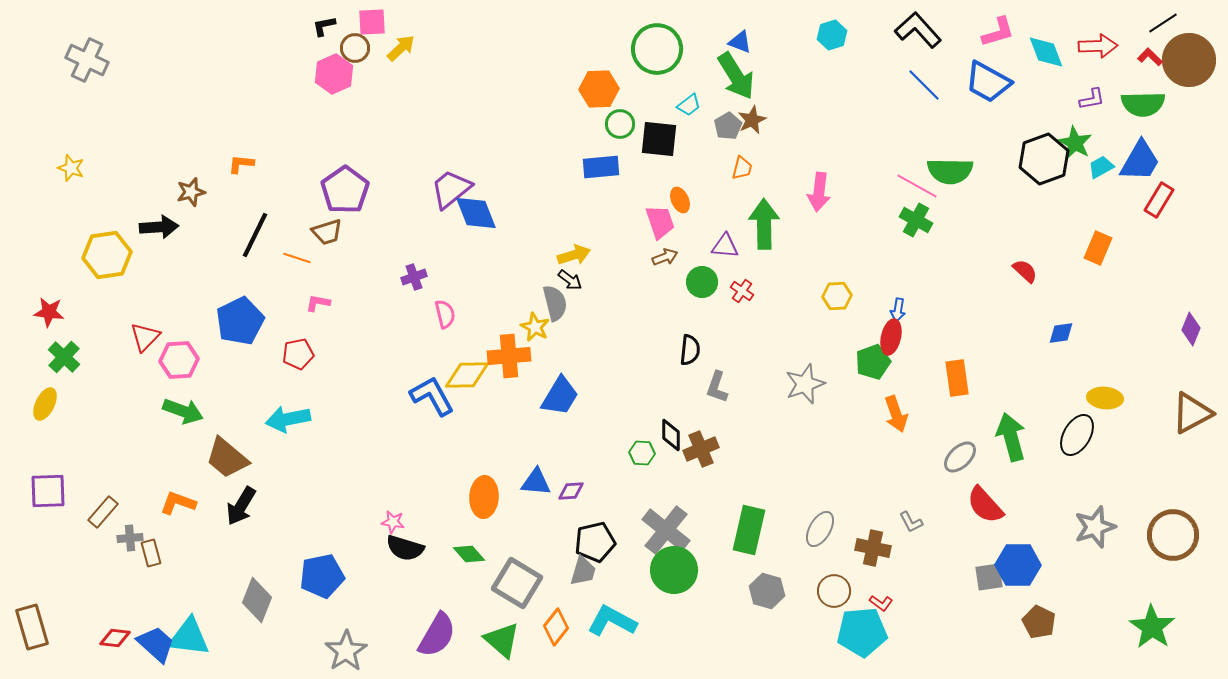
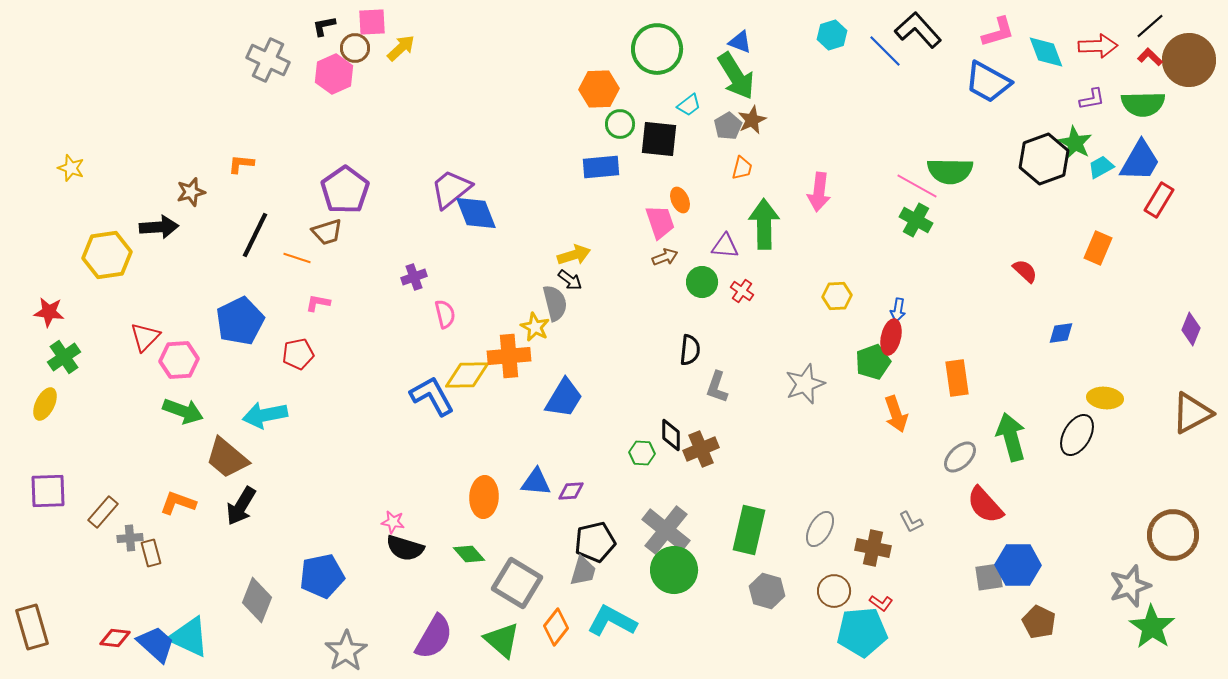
black line at (1163, 23): moved 13 px left, 3 px down; rotated 8 degrees counterclockwise
gray cross at (87, 60): moved 181 px right
blue line at (924, 85): moved 39 px left, 34 px up
green cross at (64, 357): rotated 12 degrees clockwise
blue trapezoid at (560, 396): moved 4 px right, 2 px down
cyan arrow at (288, 419): moved 23 px left, 4 px up
gray star at (1095, 527): moved 35 px right, 59 px down
purple semicircle at (437, 635): moved 3 px left, 2 px down
cyan triangle at (189, 637): rotated 18 degrees clockwise
